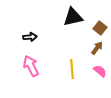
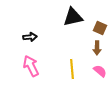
brown square: rotated 16 degrees counterclockwise
brown arrow: rotated 144 degrees clockwise
